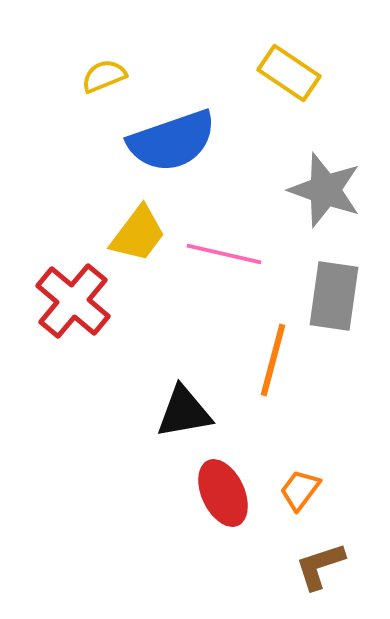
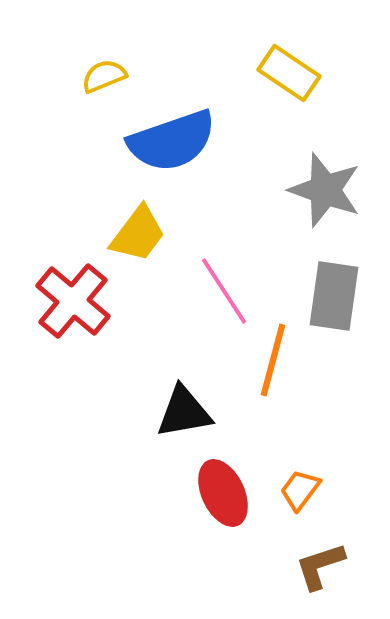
pink line: moved 37 px down; rotated 44 degrees clockwise
